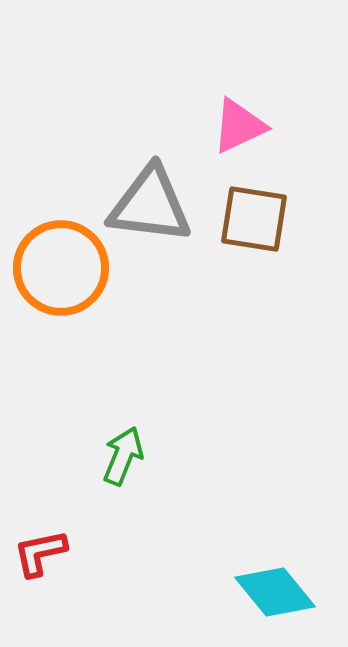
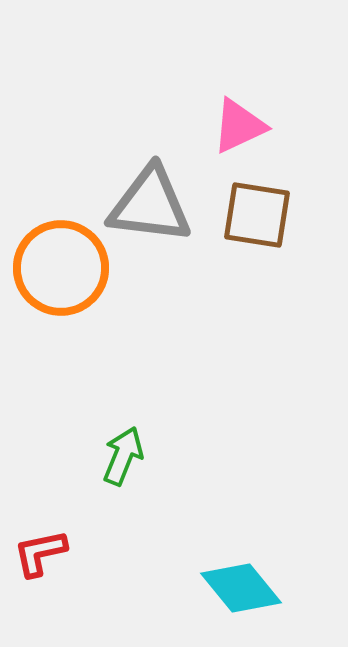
brown square: moved 3 px right, 4 px up
cyan diamond: moved 34 px left, 4 px up
